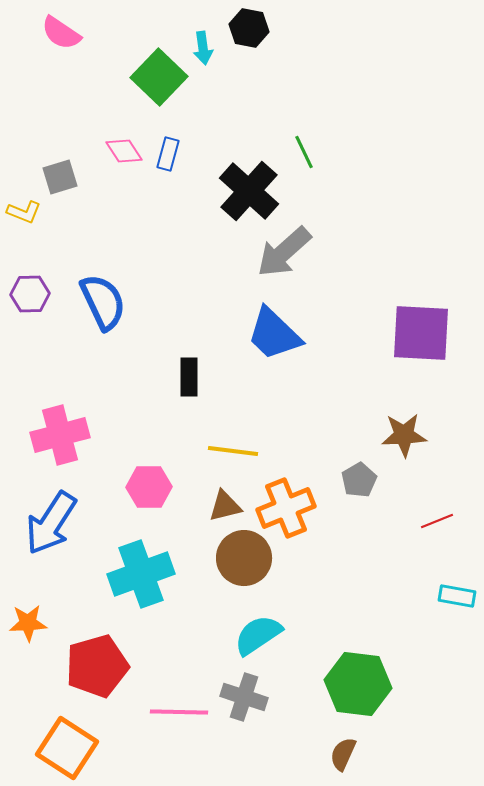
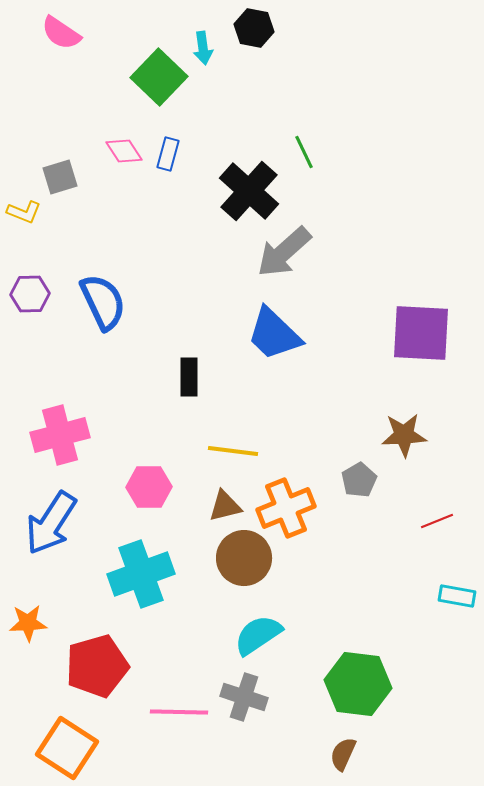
black hexagon: moved 5 px right
